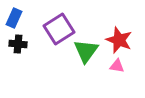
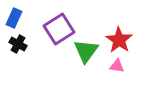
red star: rotated 12 degrees clockwise
black cross: rotated 24 degrees clockwise
